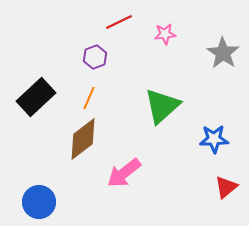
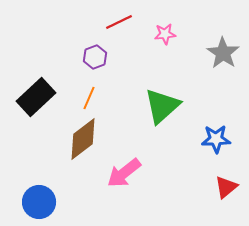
blue star: moved 2 px right
